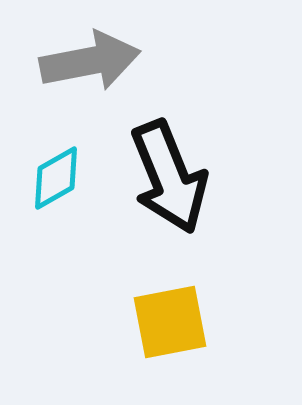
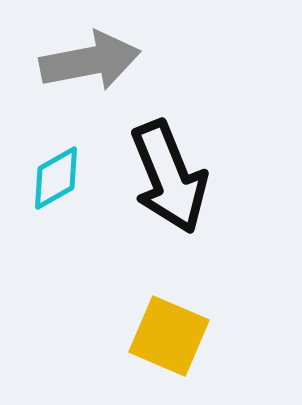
yellow square: moved 1 px left, 14 px down; rotated 34 degrees clockwise
